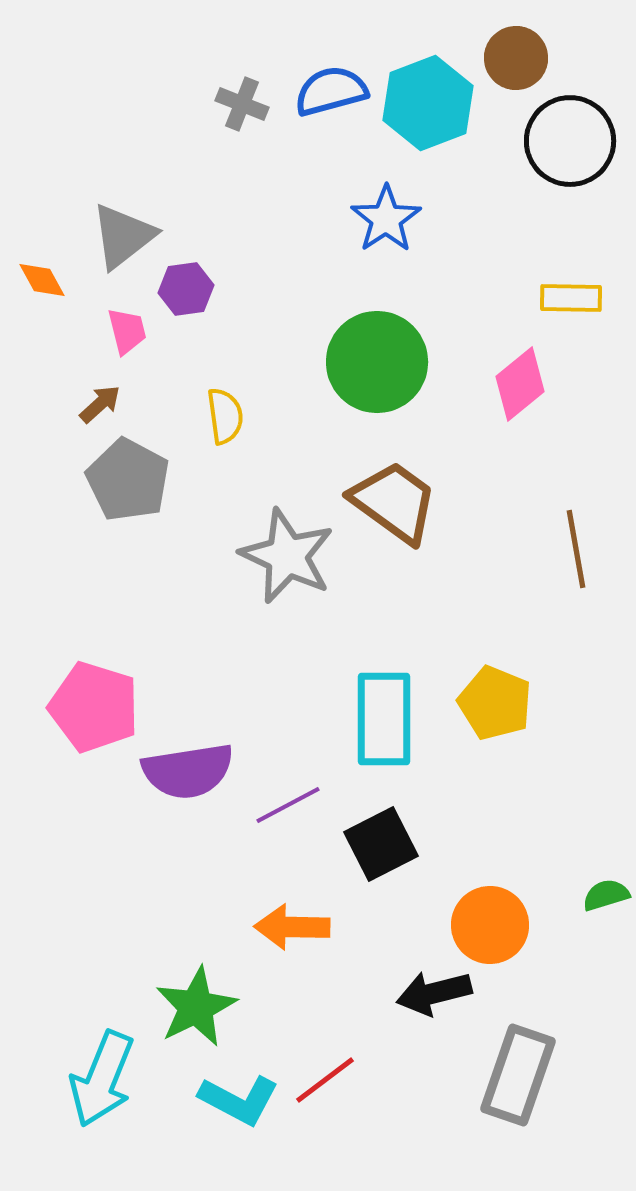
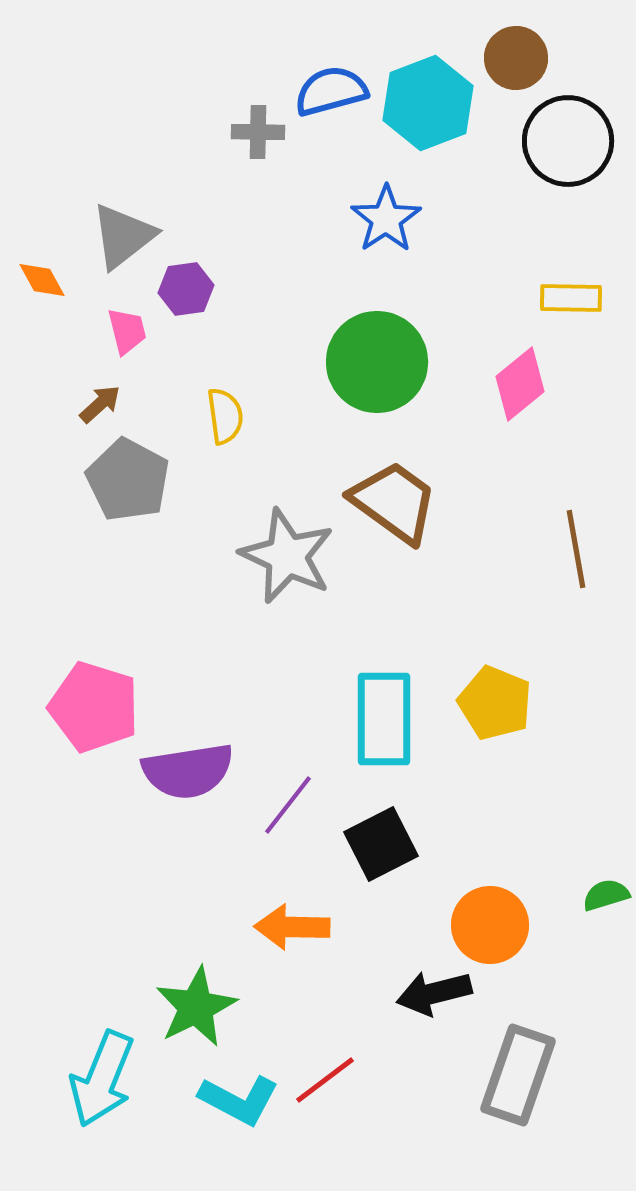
gray cross: moved 16 px right, 28 px down; rotated 21 degrees counterclockwise
black circle: moved 2 px left
purple line: rotated 24 degrees counterclockwise
